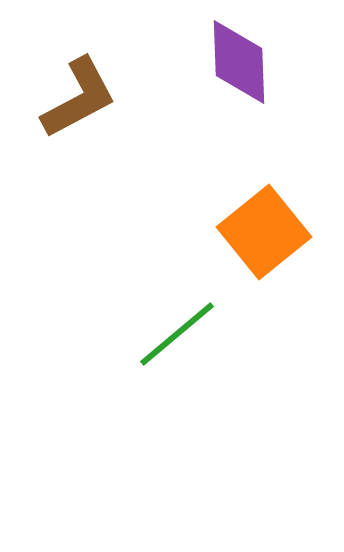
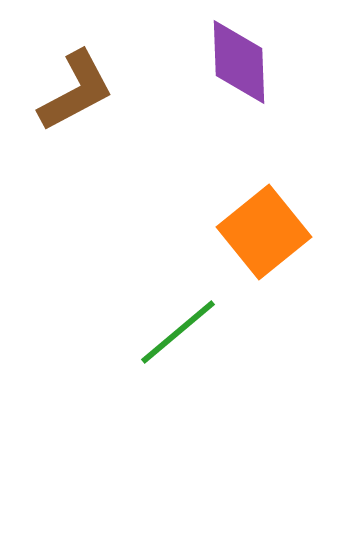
brown L-shape: moved 3 px left, 7 px up
green line: moved 1 px right, 2 px up
